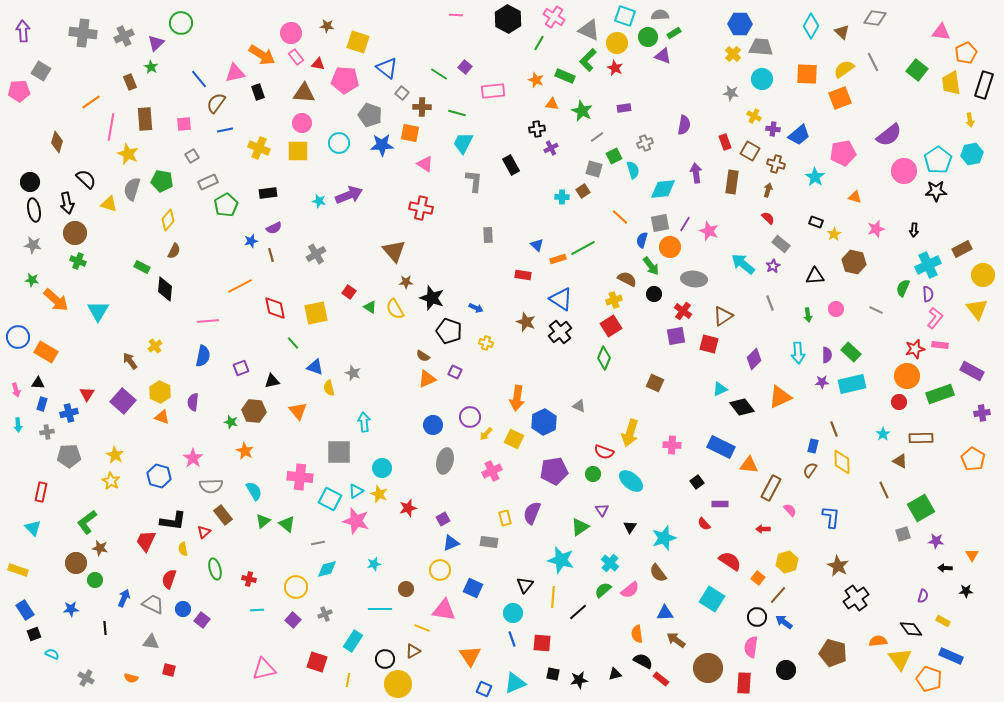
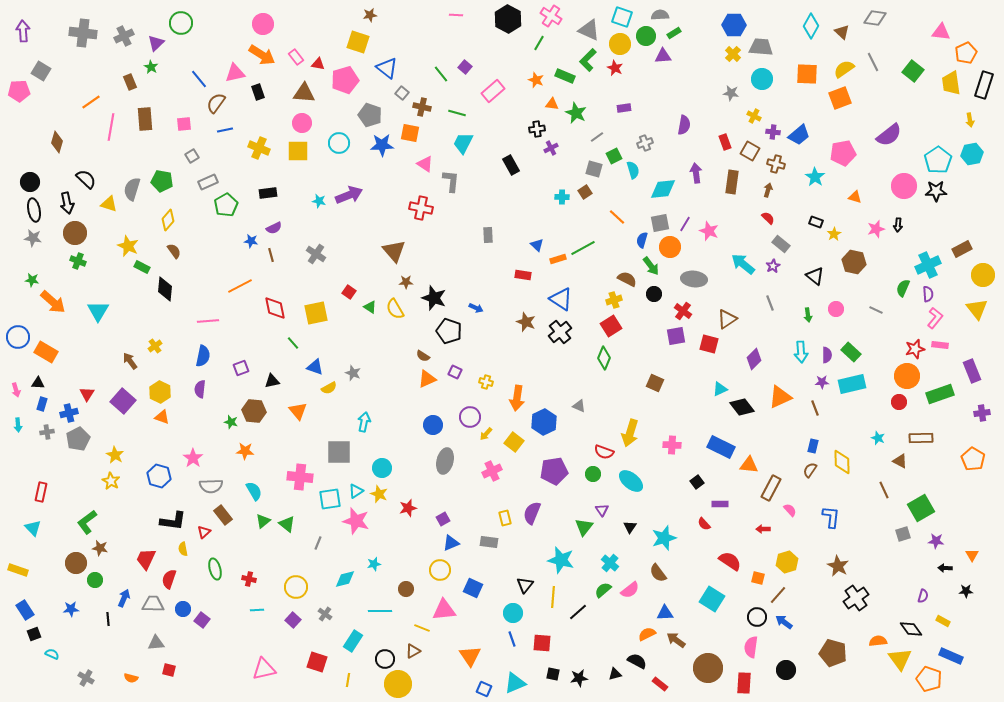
cyan square at (625, 16): moved 3 px left, 1 px down
pink cross at (554, 17): moved 3 px left, 1 px up
blue hexagon at (740, 24): moved 6 px left, 1 px down
brown star at (327, 26): moved 43 px right, 11 px up; rotated 16 degrees counterclockwise
pink circle at (291, 33): moved 28 px left, 9 px up
green circle at (648, 37): moved 2 px left, 1 px up
yellow circle at (617, 43): moved 3 px right, 1 px down
purple triangle at (663, 56): rotated 24 degrees counterclockwise
green square at (917, 70): moved 4 px left, 1 px down
green line at (439, 74): moved 2 px right; rotated 18 degrees clockwise
pink pentagon at (345, 80): rotated 20 degrees counterclockwise
pink rectangle at (493, 91): rotated 35 degrees counterclockwise
brown cross at (422, 107): rotated 12 degrees clockwise
green star at (582, 111): moved 6 px left, 2 px down
purple cross at (773, 129): moved 3 px down
yellow star at (128, 154): moved 92 px down
pink circle at (904, 171): moved 15 px down
gray L-shape at (474, 181): moved 23 px left
brown square at (583, 191): moved 2 px right, 1 px down
orange line at (620, 217): moved 3 px left
black arrow at (914, 230): moved 16 px left, 5 px up
blue star at (251, 241): rotated 24 degrees clockwise
gray star at (33, 245): moved 7 px up
brown semicircle at (174, 251): rotated 63 degrees counterclockwise
gray cross at (316, 254): rotated 24 degrees counterclockwise
black triangle at (815, 276): rotated 42 degrees clockwise
black star at (432, 298): moved 2 px right
orange arrow at (56, 300): moved 3 px left, 2 px down
brown triangle at (723, 316): moved 4 px right, 3 px down
yellow cross at (486, 343): moved 39 px down
cyan arrow at (798, 353): moved 3 px right, 1 px up
purple rectangle at (972, 371): rotated 40 degrees clockwise
yellow semicircle at (329, 388): rotated 105 degrees counterclockwise
purple semicircle at (193, 402): moved 7 px right, 13 px up
cyan arrow at (364, 422): rotated 18 degrees clockwise
brown line at (834, 429): moved 19 px left, 21 px up
cyan star at (883, 434): moved 5 px left, 4 px down; rotated 16 degrees counterclockwise
yellow square at (514, 439): moved 3 px down; rotated 12 degrees clockwise
orange star at (245, 451): rotated 24 degrees counterclockwise
gray pentagon at (69, 456): moved 9 px right, 17 px up; rotated 25 degrees counterclockwise
cyan square at (330, 499): rotated 35 degrees counterclockwise
green triangle at (580, 527): moved 4 px right; rotated 18 degrees counterclockwise
red trapezoid at (146, 541): moved 18 px down
gray line at (318, 543): rotated 56 degrees counterclockwise
cyan diamond at (327, 569): moved 18 px right, 10 px down
orange square at (758, 578): rotated 24 degrees counterclockwise
gray trapezoid at (153, 604): rotated 25 degrees counterclockwise
cyan line at (380, 609): moved 2 px down
pink triangle at (444, 610): rotated 15 degrees counterclockwise
gray cross at (325, 614): rotated 32 degrees counterclockwise
black line at (105, 628): moved 3 px right, 9 px up
orange semicircle at (637, 634): moved 10 px right; rotated 72 degrees clockwise
gray triangle at (151, 642): moved 5 px right, 1 px down; rotated 12 degrees counterclockwise
black semicircle at (643, 661): moved 6 px left
red rectangle at (661, 679): moved 1 px left, 5 px down
black star at (579, 680): moved 2 px up
